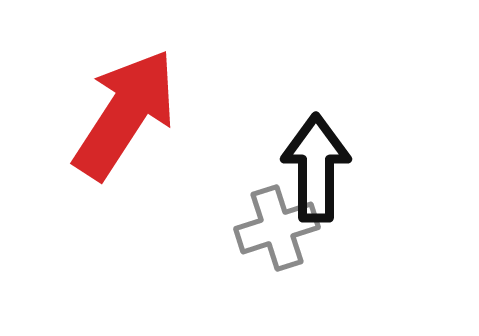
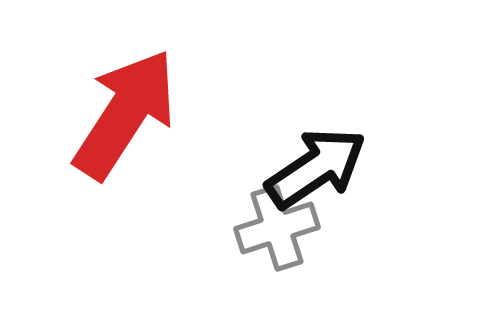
black arrow: rotated 56 degrees clockwise
